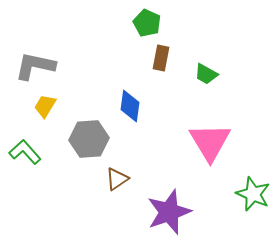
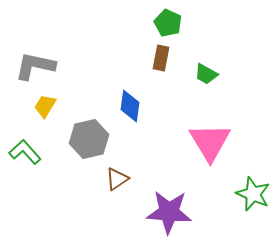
green pentagon: moved 21 px right
gray hexagon: rotated 9 degrees counterclockwise
purple star: rotated 24 degrees clockwise
